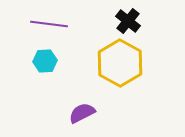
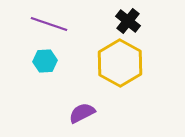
purple line: rotated 12 degrees clockwise
